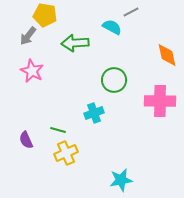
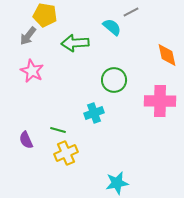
cyan semicircle: rotated 12 degrees clockwise
cyan star: moved 4 px left, 3 px down
